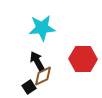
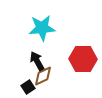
black square: moved 1 px left
